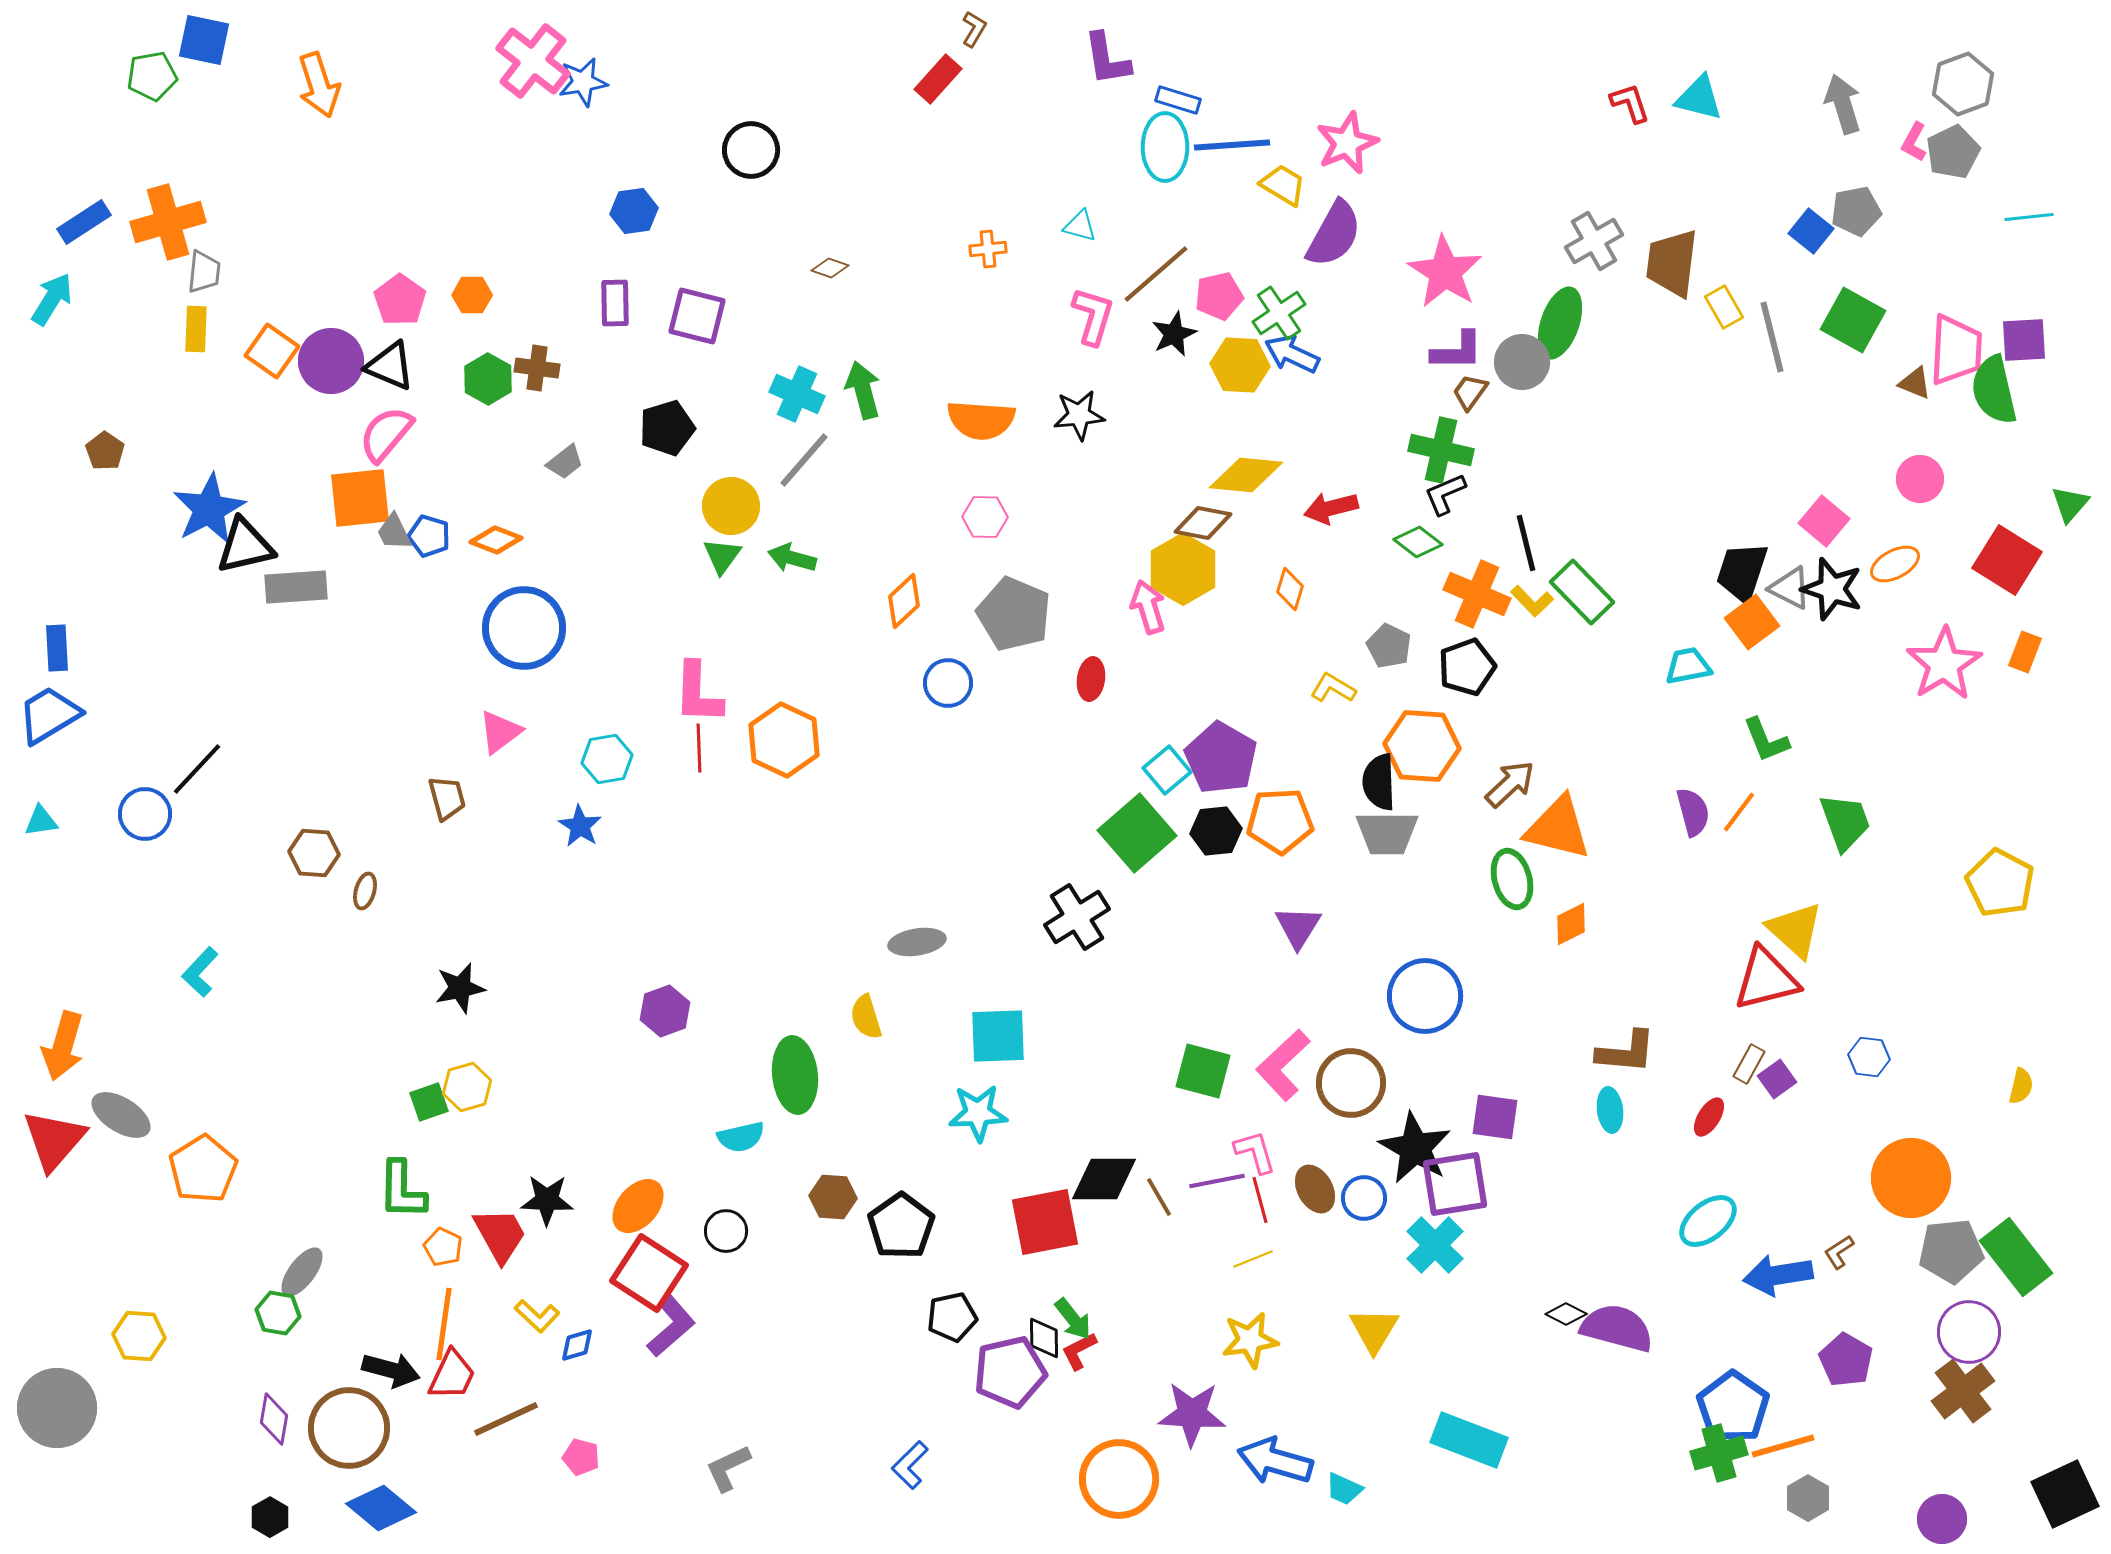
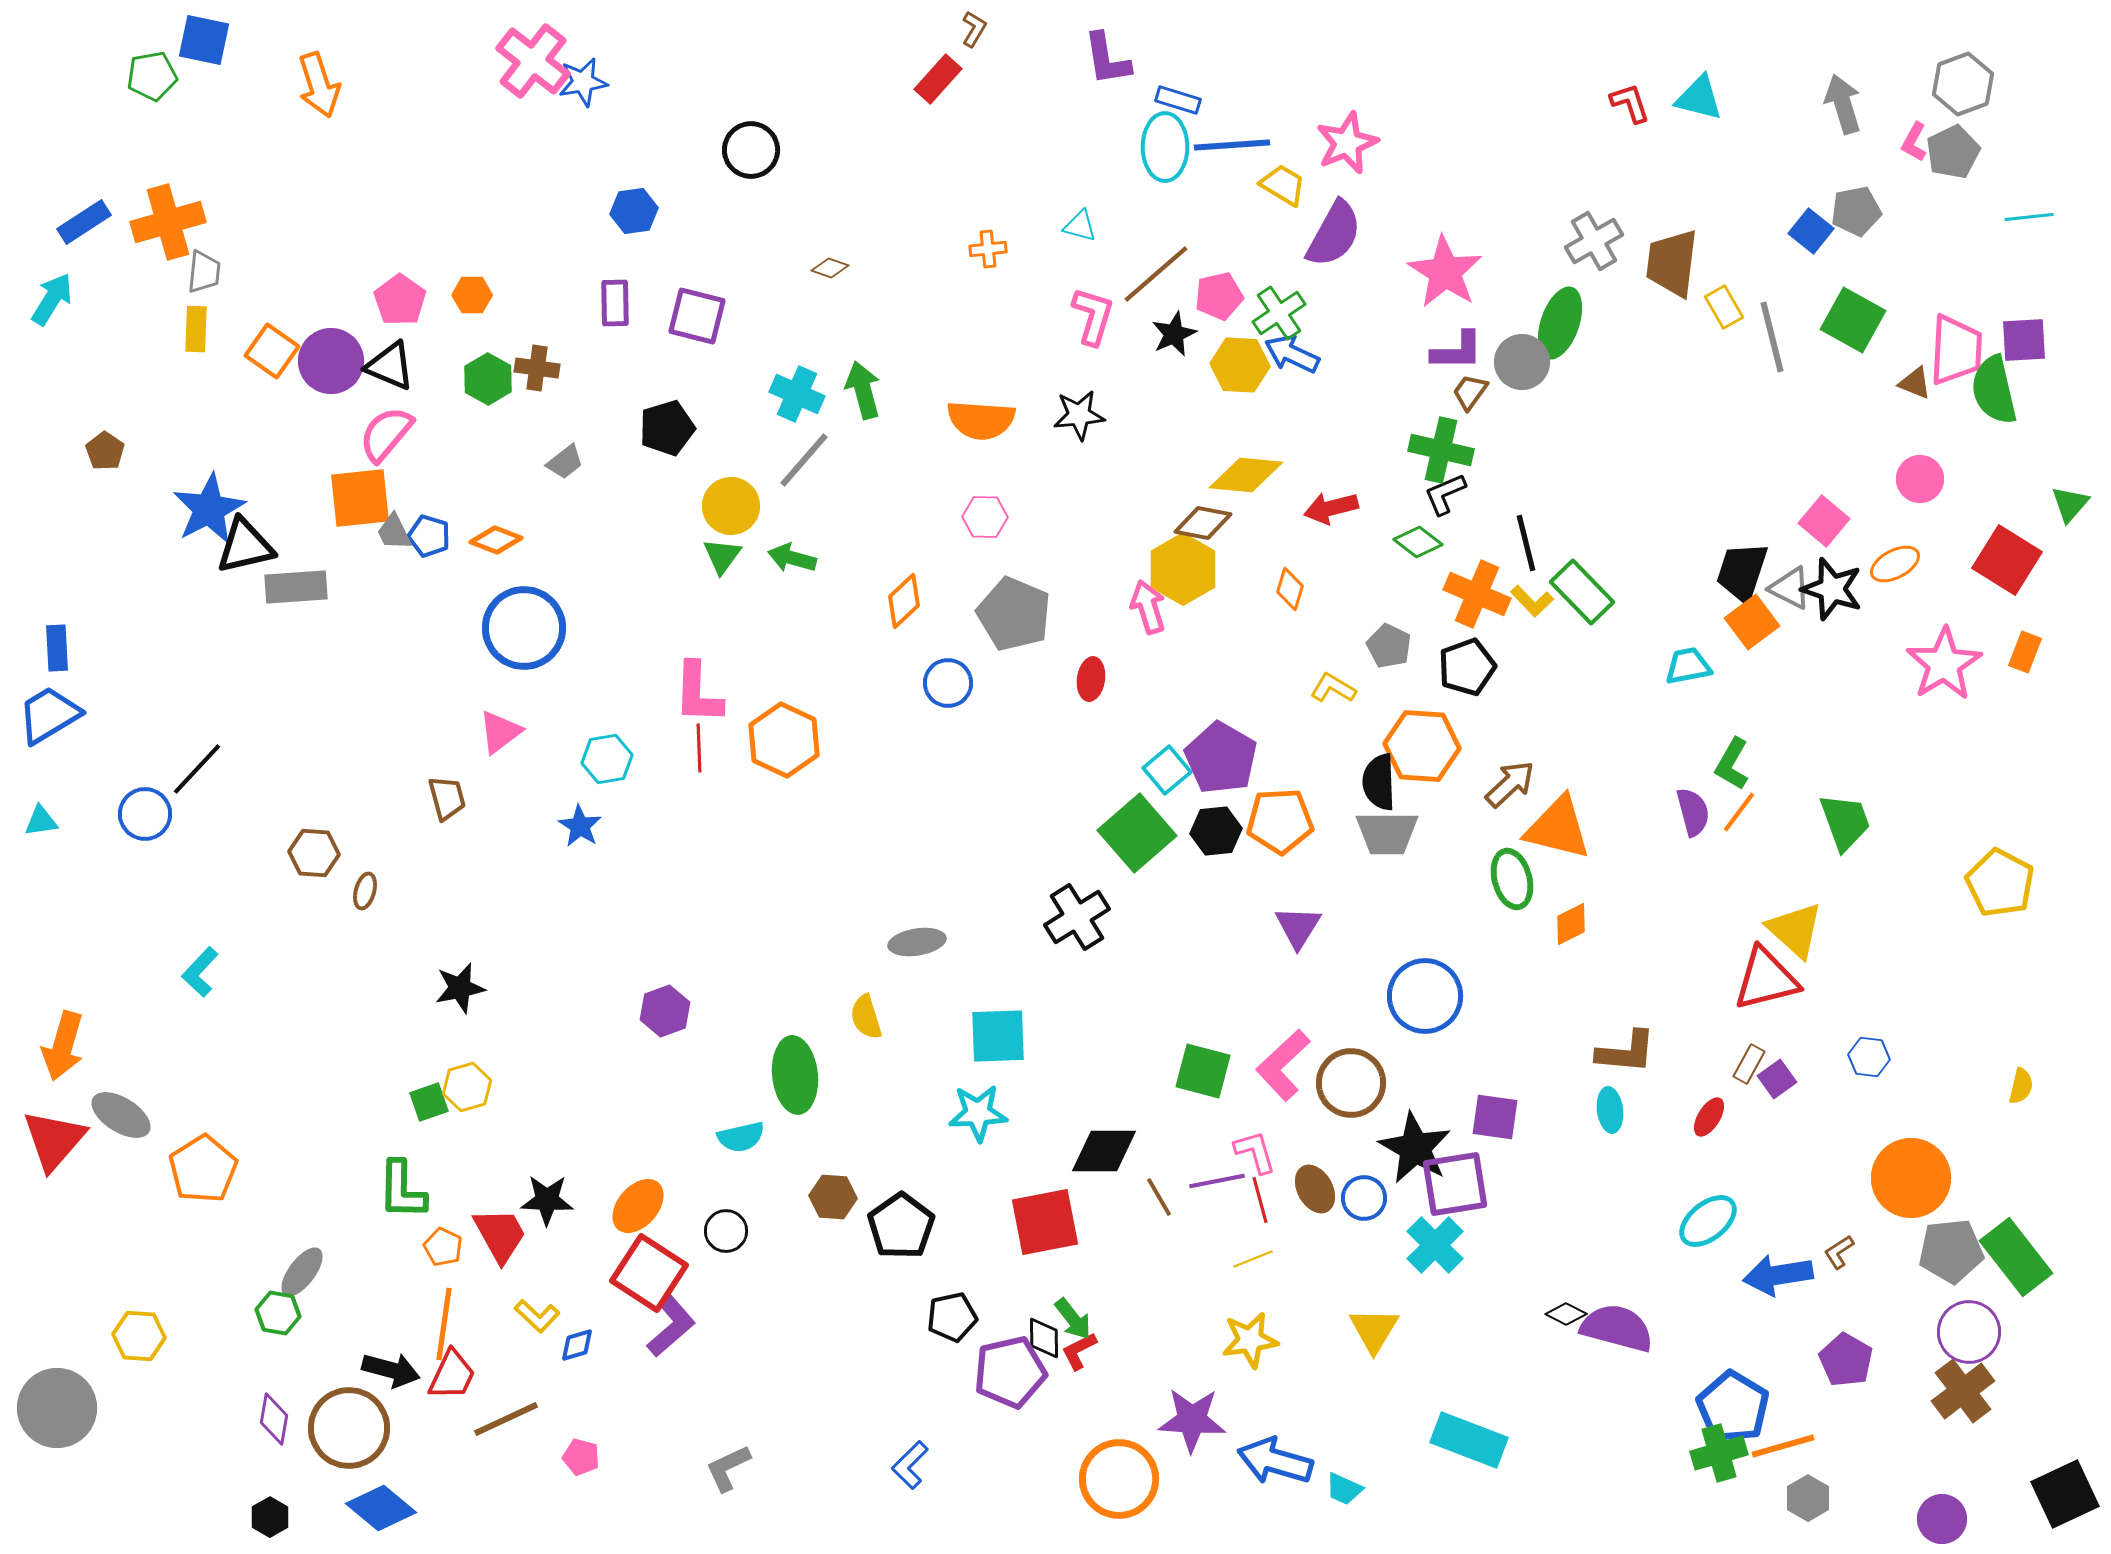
green L-shape at (1766, 740): moved 34 px left, 24 px down; rotated 52 degrees clockwise
black diamond at (1104, 1179): moved 28 px up
blue pentagon at (1733, 1407): rotated 4 degrees counterclockwise
purple star at (1192, 1414): moved 6 px down
